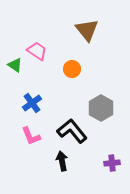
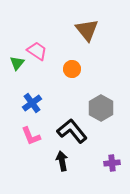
green triangle: moved 2 px right, 2 px up; rotated 35 degrees clockwise
